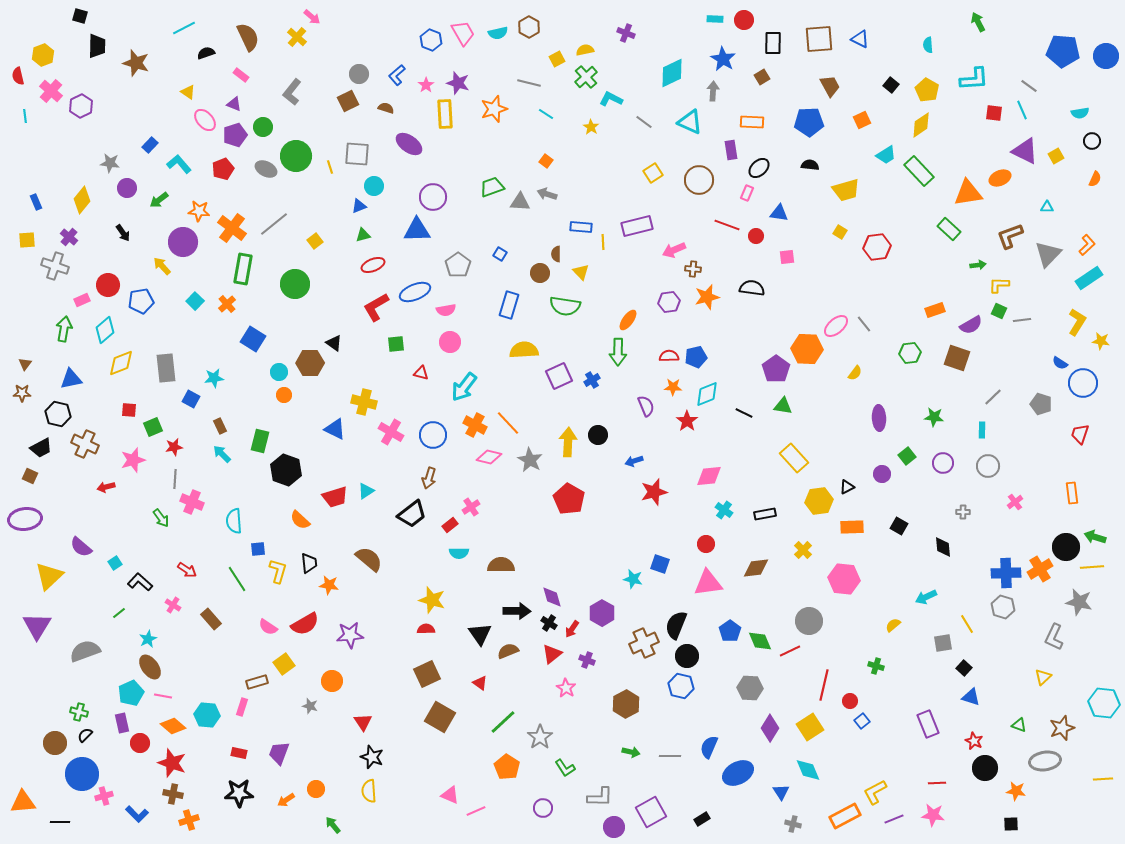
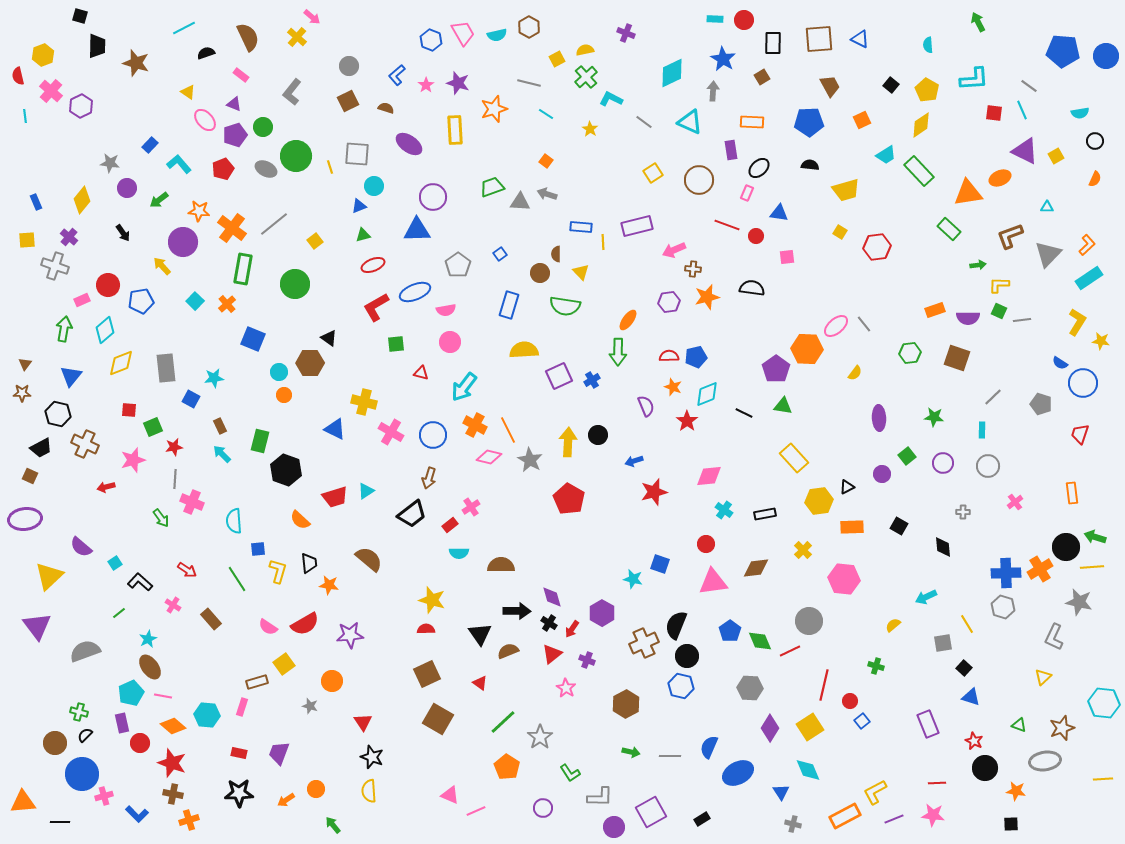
cyan semicircle at (498, 33): moved 1 px left, 2 px down
gray circle at (359, 74): moved 10 px left, 8 px up
yellow rectangle at (445, 114): moved 10 px right, 16 px down
yellow star at (591, 127): moved 1 px left, 2 px down
black circle at (1092, 141): moved 3 px right
blue square at (500, 254): rotated 24 degrees clockwise
purple semicircle at (971, 325): moved 3 px left, 7 px up; rotated 30 degrees clockwise
blue square at (253, 339): rotated 10 degrees counterclockwise
black triangle at (334, 343): moved 5 px left, 5 px up
blue triangle at (71, 379): moved 3 px up; rotated 40 degrees counterclockwise
orange star at (673, 387): rotated 18 degrees clockwise
orange line at (508, 423): moved 7 px down; rotated 16 degrees clockwise
pink triangle at (708, 583): moved 5 px right, 1 px up
purple triangle at (37, 626): rotated 8 degrees counterclockwise
brown square at (440, 717): moved 2 px left, 2 px down
green L-shape at (565, 768): moved 5 px right, 5 px down
